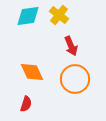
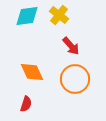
cyan diamond: moved 1 px left
red arrow: rotated 18 degrees counterclockwise
